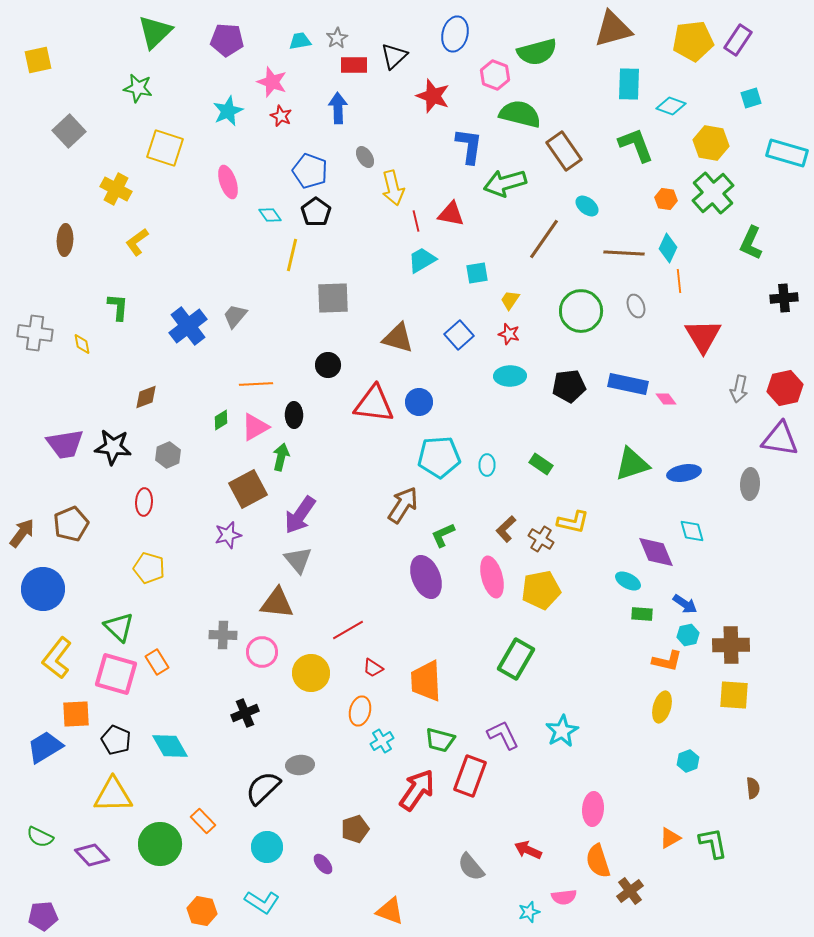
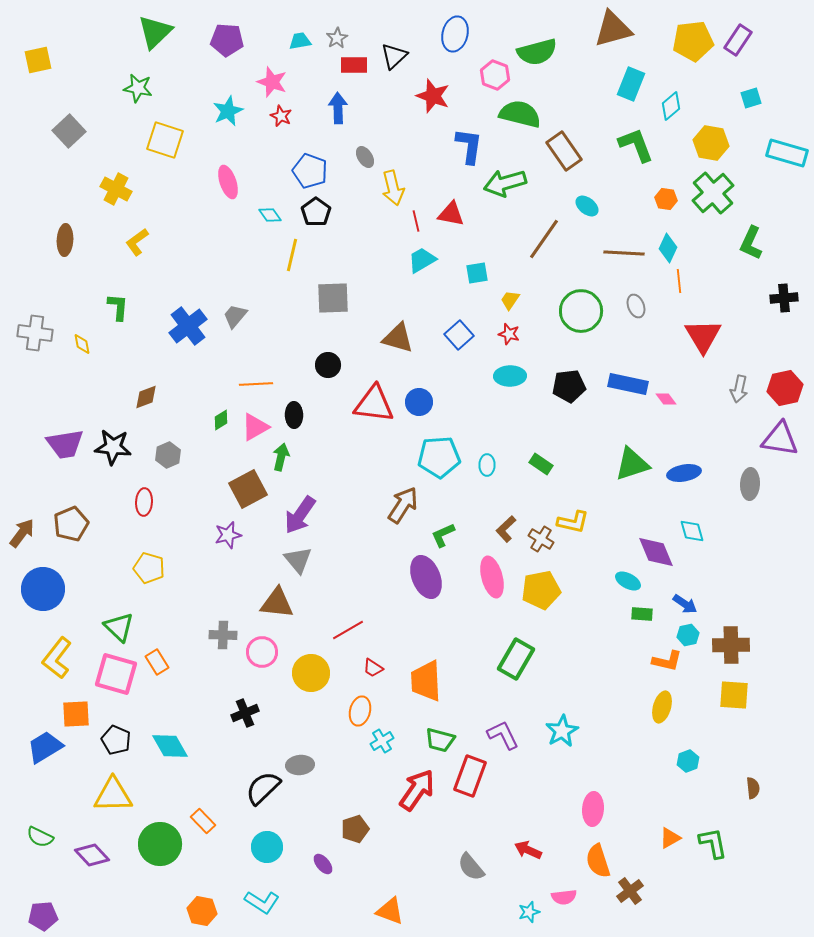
cyan rectangle at (629, 84): moved 2 px right; rotated 20 degrees clockwise
cyan diamond at (671, 106): rotated 60 degrees counterclockwise
yellow square at (165, 148): moved 8 px up
